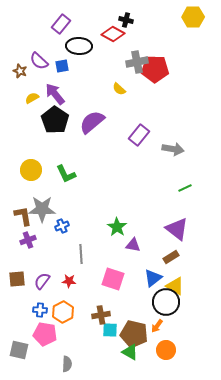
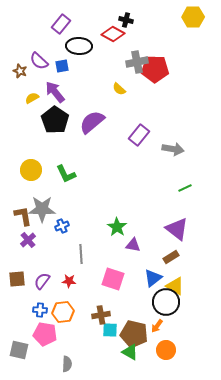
purple arrow at (55, 94): moved 2 px up
purple cross at (28, 240): rotated 21 degrees counterclockwise
orange hexagon at (63, 312): rotated 20 degrees clockwise
